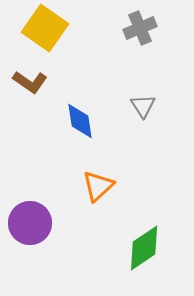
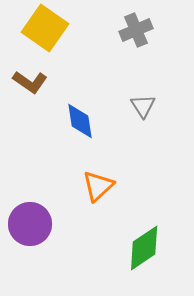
gray cross: moved 4 px left, 2 px down
purple circle: moved 1 px down
